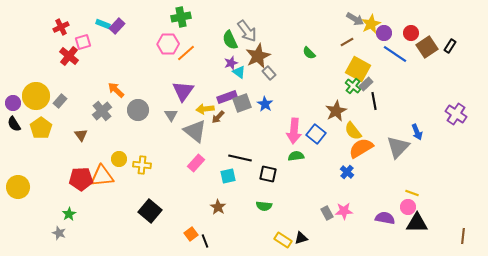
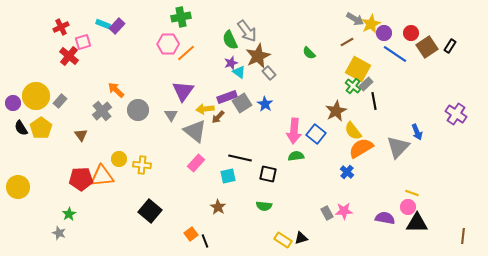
gray square at (242, 103): rotated 12 degrees counterclockwise
black semicircle at (14, 124): moved 7 px right, 4 px down
